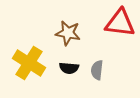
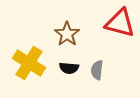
red triangle: rotated 8 degrees clockwise
brown star: moved 1 px left, 1 px down; rotated 25 degrees clockwise
